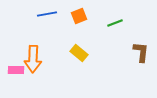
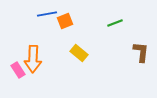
orange square: moved 14 px left, 5 px down
pink rectangle: moved 2 px right; rotated 56 degrees clockwise
